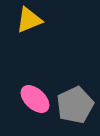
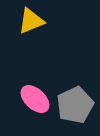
yellow triangle: moved 2 px right, 1 px down
